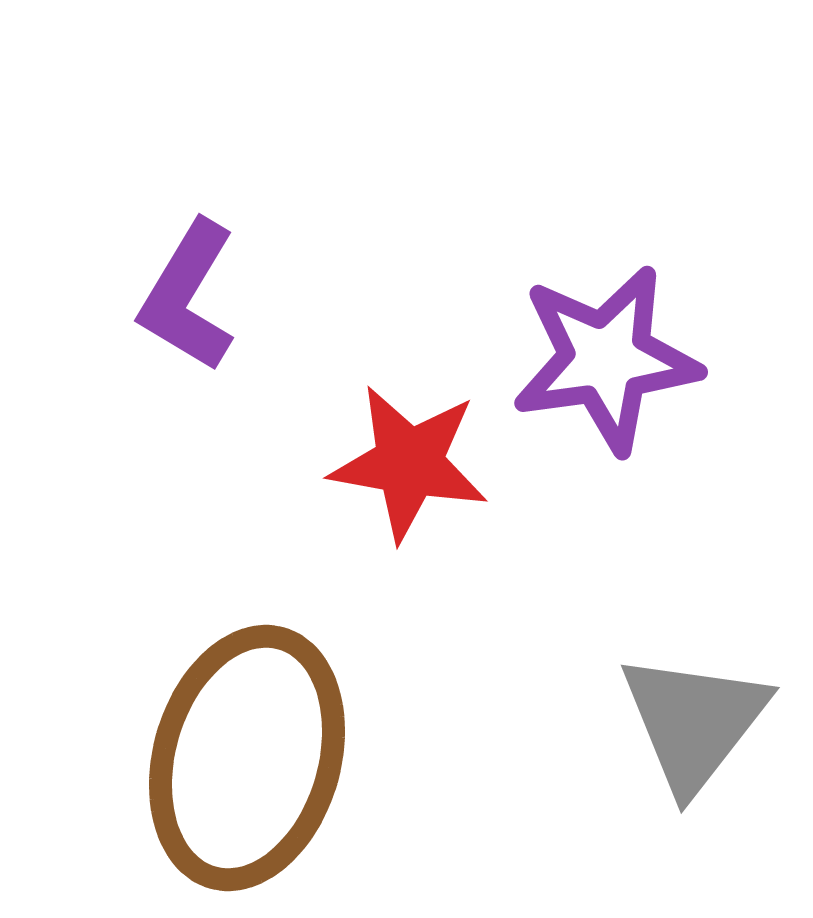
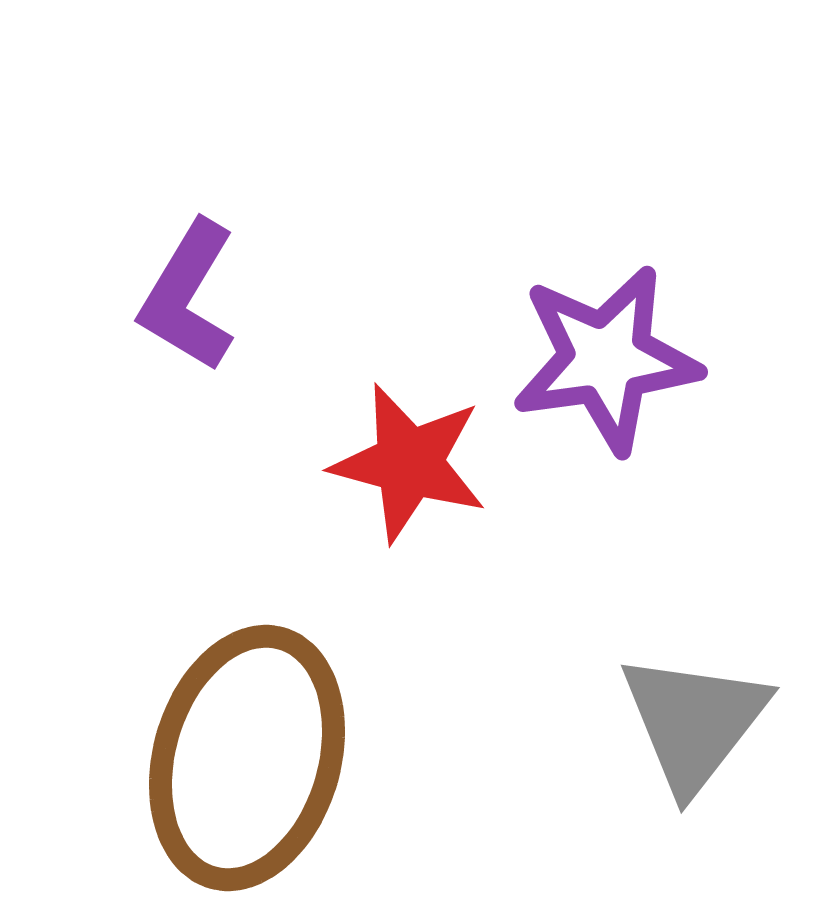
red star: rotated 5 degrees clockwise
